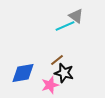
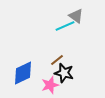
blue diamond: rotated 15 degrees counterclockwise
